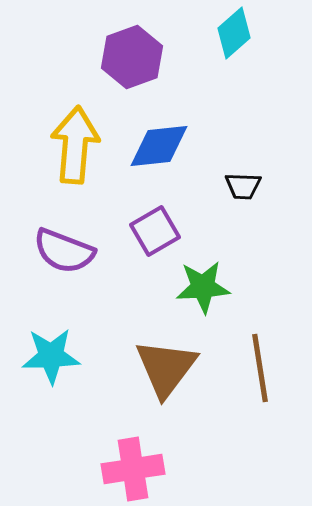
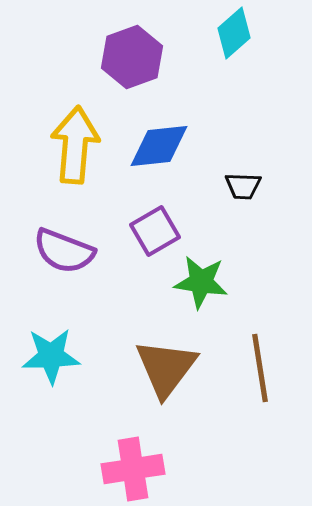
green star: moved 2 px left, 5 px up; rotated 12 degrees clockwise
